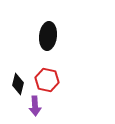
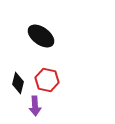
black ellipse: moved 7 px left; rotated 60 degrees counterclockwise
black diamond: moved 1 px up
